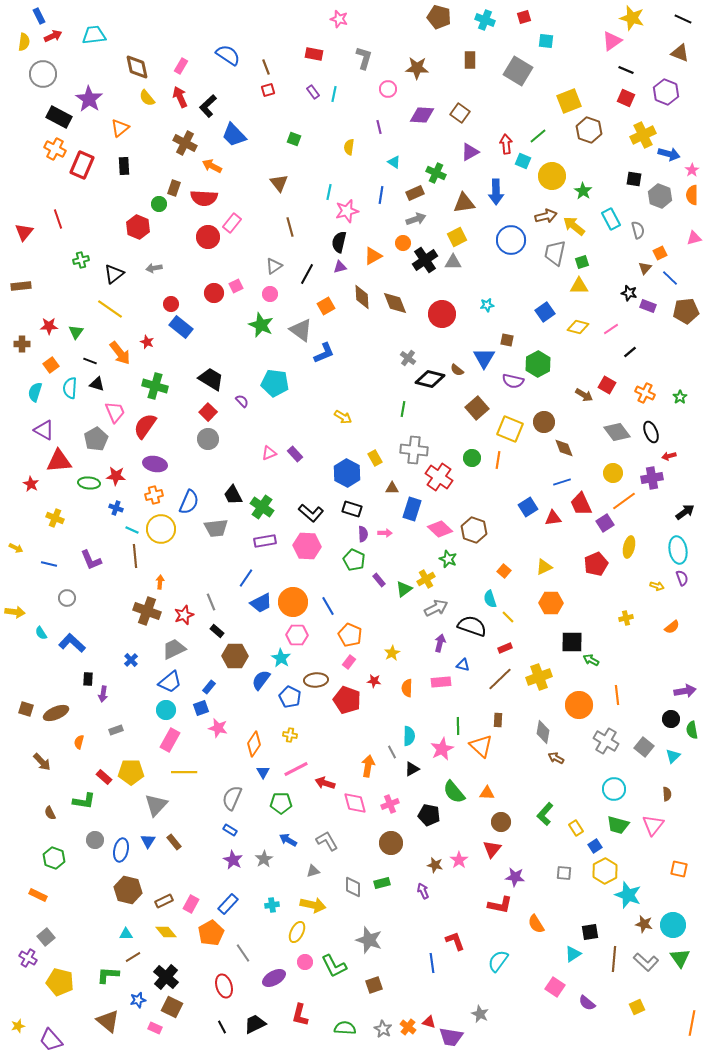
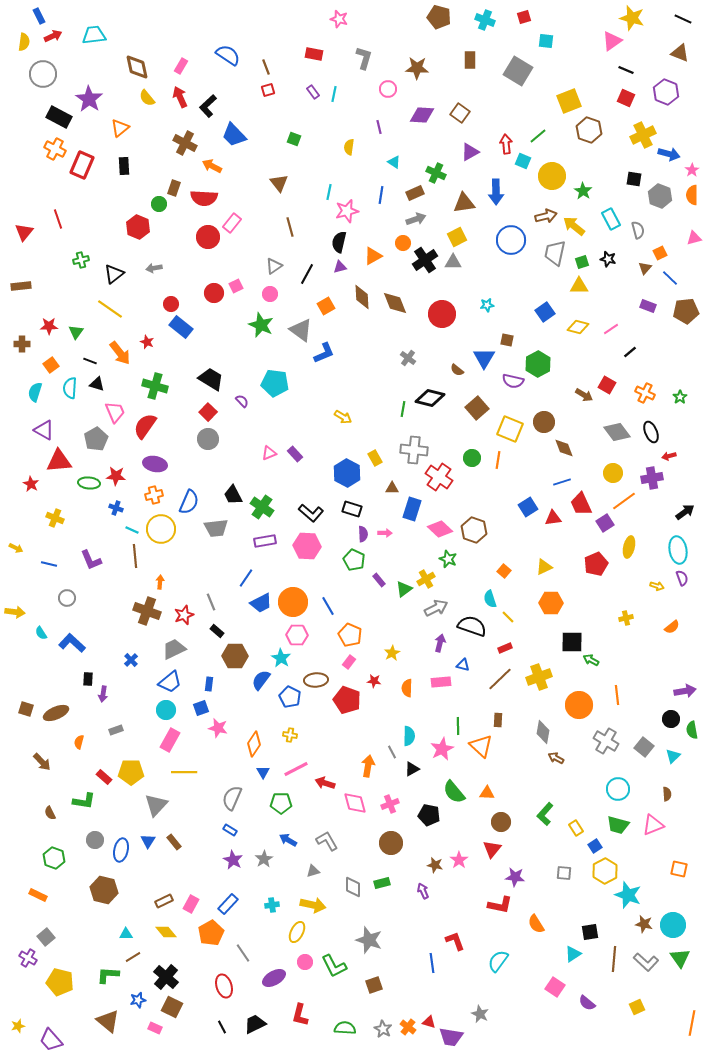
black star at (629, 293): moved 21 px left, 34 px up
black diamond at (430, 379): moved 19 px down
blue rectangle at (209, 687): moved 3 px up; rotated 32 degrees counterclockwise
cyan circle at (614, 789): moved 4 px right
pink triangle at (653, 825): rotated 30 degrees clockwise
brown hexagon at (128, 890): moved 24 px left
